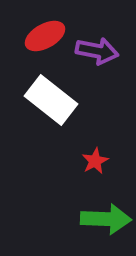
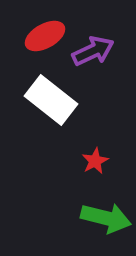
purple arrow: moved 4 px left; rotated 36 degrees counterclockwise
green arrow: moved 1 px up; rotated 12 degrees clockwise
